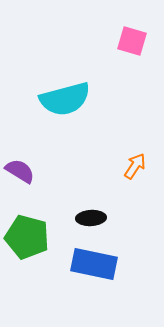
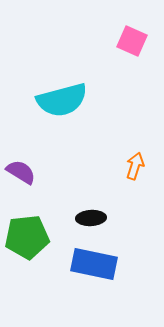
pink square: rotated 8 degrees clockwise
cyan semicircle: moved 3 px left, 1 px down
orange arrow: rotated 16 degrees counterclockwise
purple semicircle: moved 1 px right, 1 px down
green pentagon: rotated 21 degrees counterclockwise
